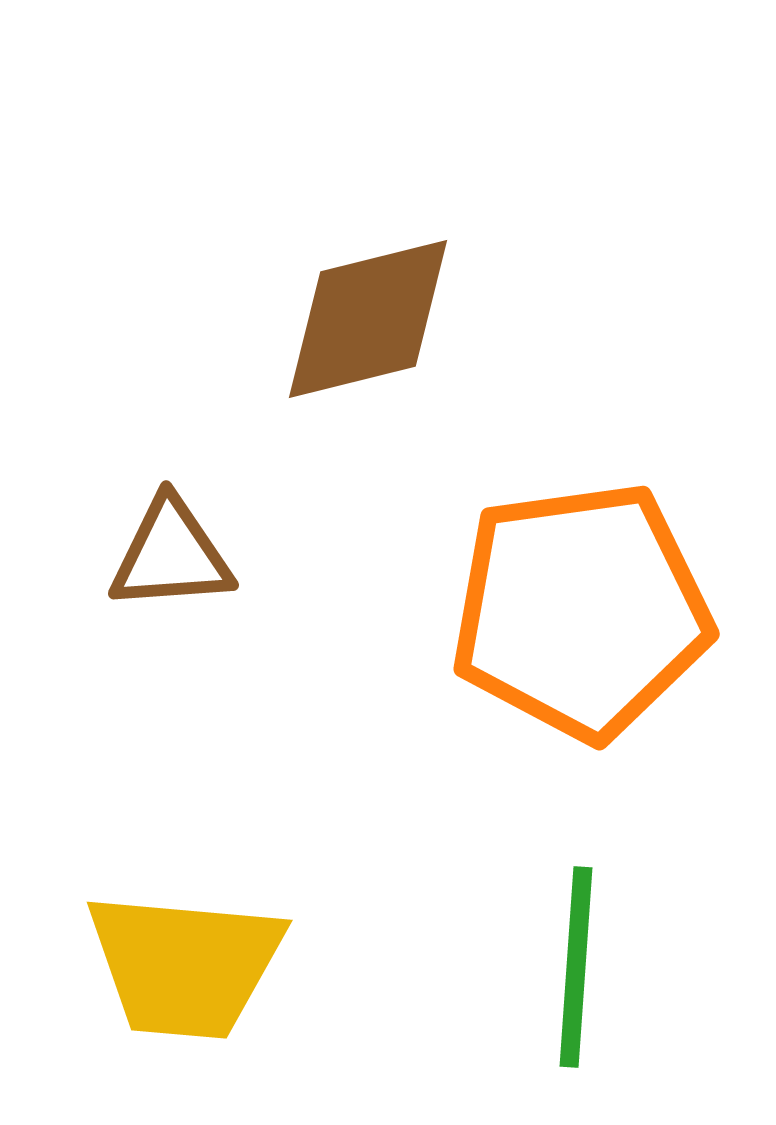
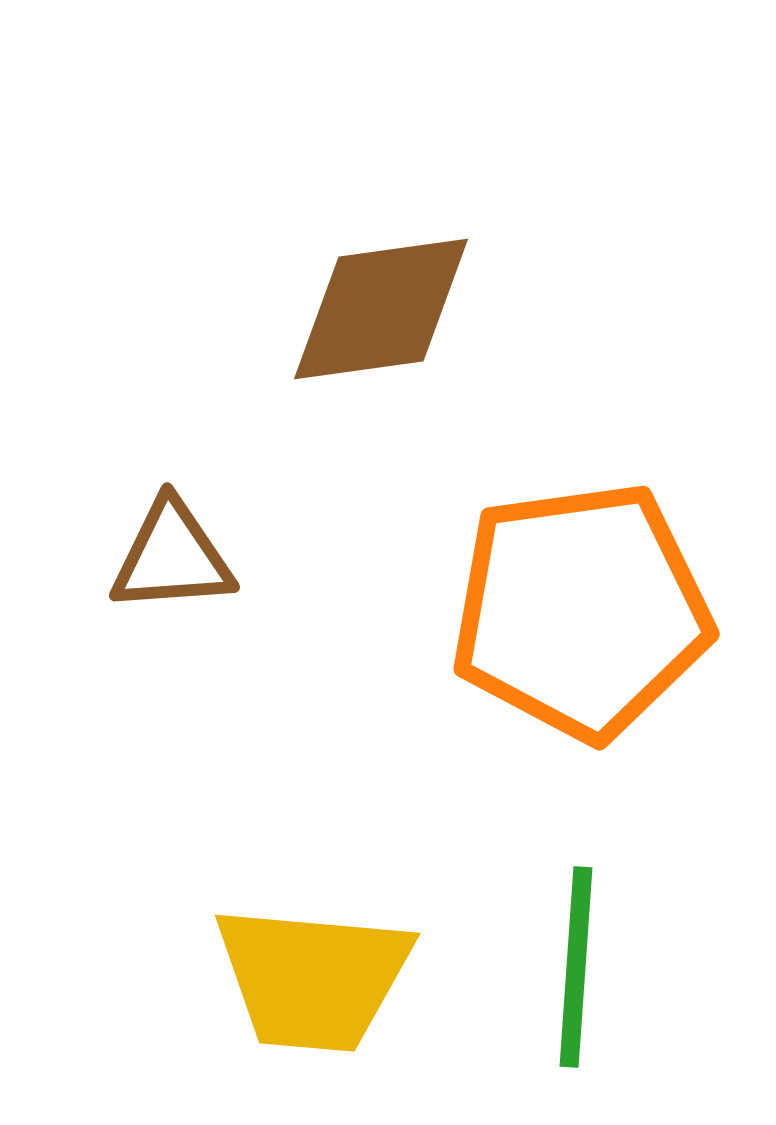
brown diamond: moved 13 px right, 10 px up; rotated 6 degrees clockwise
brown triangle: moved 1 px right, 2 px down
yellow trapezoid: moved 128 px right, 13 px down
